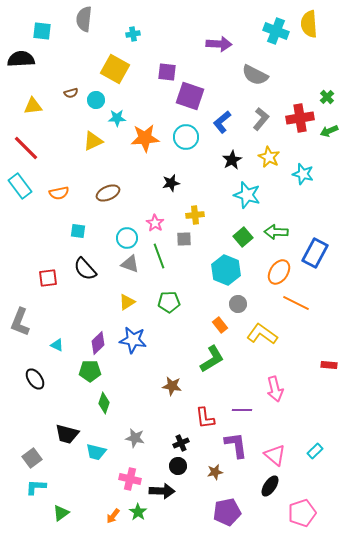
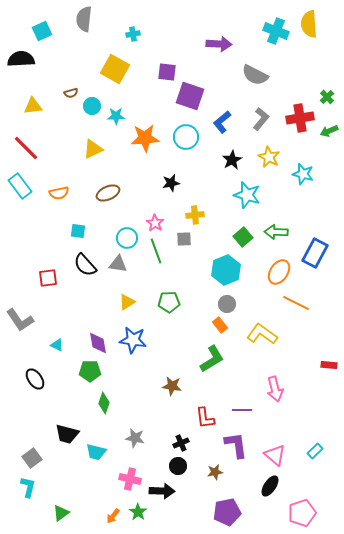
cyan square at (42, 31): rotated 30 degrees counterclockwise
cyan circle at (96, 100): moved 4 px left, 6 px down
cyan star at (117, 118): moved 1 px left, 2 px up
yellow triangle at (93, 141): moved 8 px down
green line at (159, 256): moved 3 px left, 5 px up
gray triangle at (130, 264): moved 12 px left; rotated 12 degrees counterclockwise
black semicircle at (85, 269): moved 4 px up
cyan hexagon at (226, 270): rotated 16 degrees clockwise
gray circle at (238, 304): moved 11 px left
gray L-shape at (20, 322): moved 2 px up; rotated 56 degrees counterclockwise
purple diamond at (98, 343): rotated 55 degrees counterclockwise
cyan L-shape at (36, 487): moved 8 px left; rotated 100 degrees clockwise
